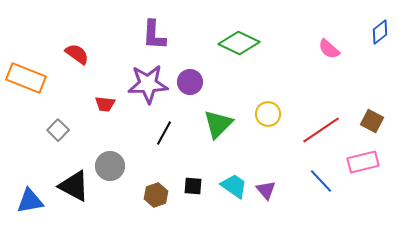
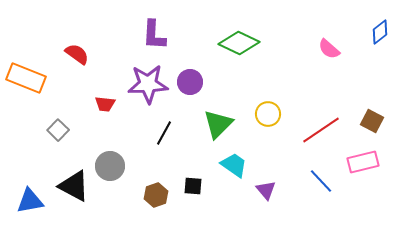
cyan trapezoid: moved 21 px up
